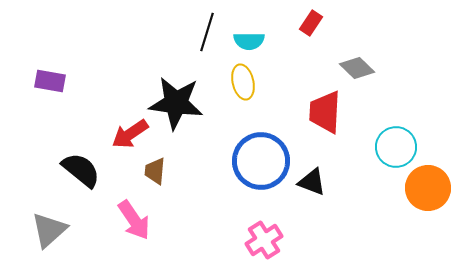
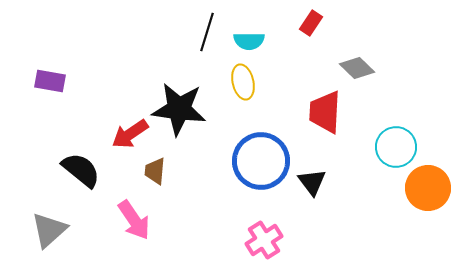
black star: moved 3 px right, 6 px down
black triangle: rotated 32 degrees clockwise
